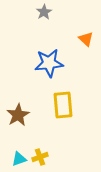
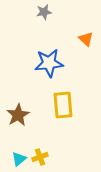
gray star: rotated 21 degrees clockwise
cyan triangle: rotated 21 degrees counterclockwise
